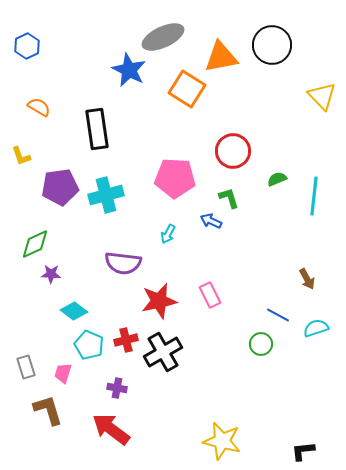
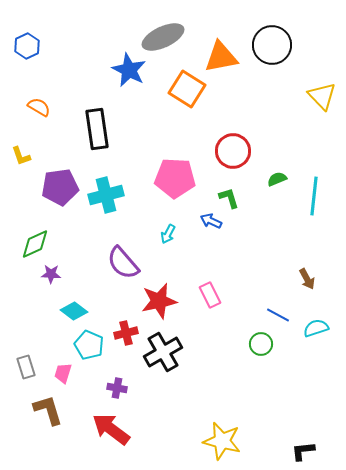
purple semicircle: rotated 42 degrees clockwise
red cross: moved 7 px up
